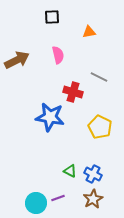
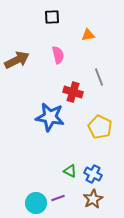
orange triangle: moved 1 px left, 3 px down
gray line: rotated 42 degrees clockwise
